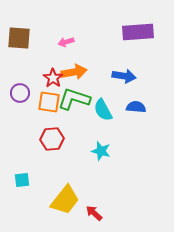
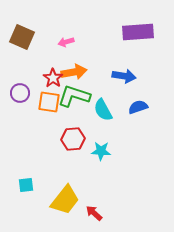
brown square: moved 3 px right, 1 px up; rotated 20 degrees clockwise
green L-shape: moved 3 px up
blue semicircle: moved 2 px right; rotated 24 degrees counterclockwise
red hexagon: moved 21 px right
cyan star: rotated 12 degrees counterclockwise
cyan square: moved 4 px right, 5 px down
